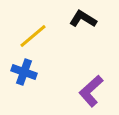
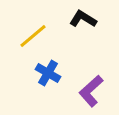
blue cross: moved 24 px right, 1 px down; rotated 10 degrees clockwise
